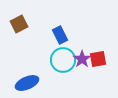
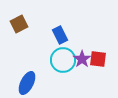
red square: rotated 18 degrees clockwise
blue ellipse: rotated 40 degrees counterclockwise
